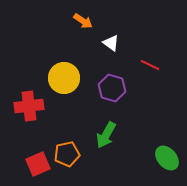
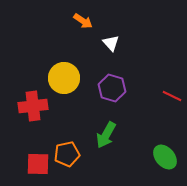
white triangle: rotated 12 degrees clockwise
red line: moved 22 px right, 31 px down
red cross: moved 4 px right
green ellipse: moved 2 px left, 1 px up
red square: rotated 25 degrees clockwise
